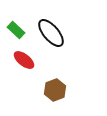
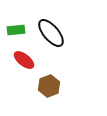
green rectangle: rotated 48 degrees counterclockwise
brown hexagon: moved 6 px left, 4 px up
